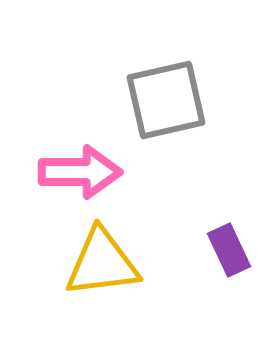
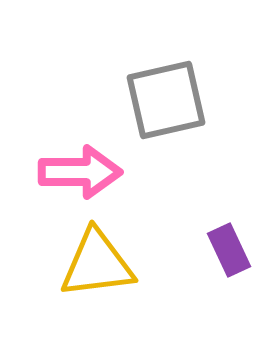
yellow triangle: moved 5 px left, 1 px down
